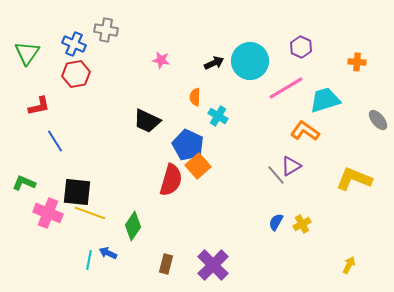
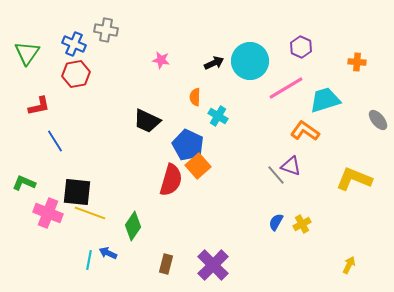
purple triangle: rotated 50 degrees clockwise
